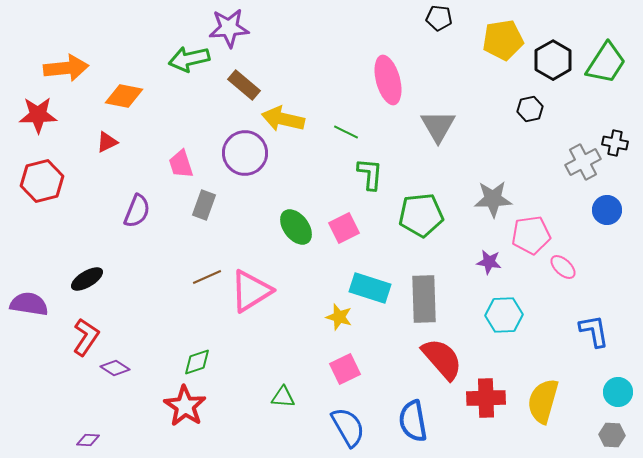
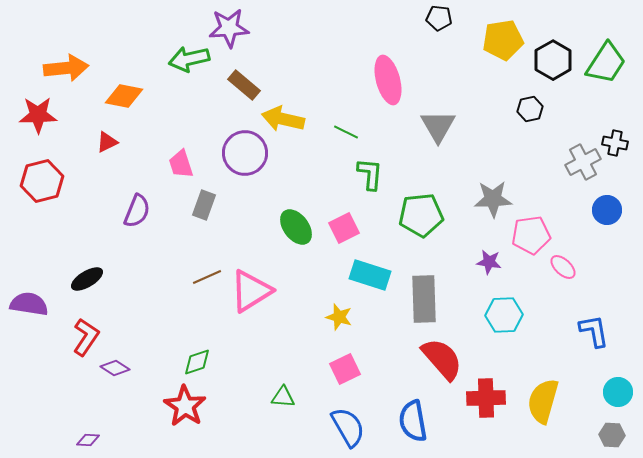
cyan rectangle at (370, 288): moved 13 px up
